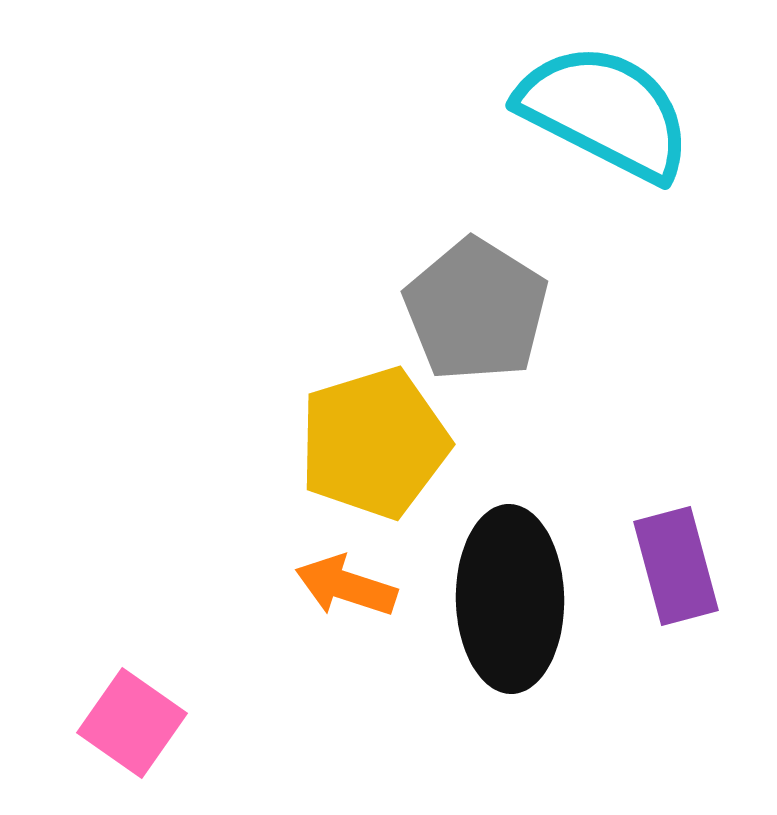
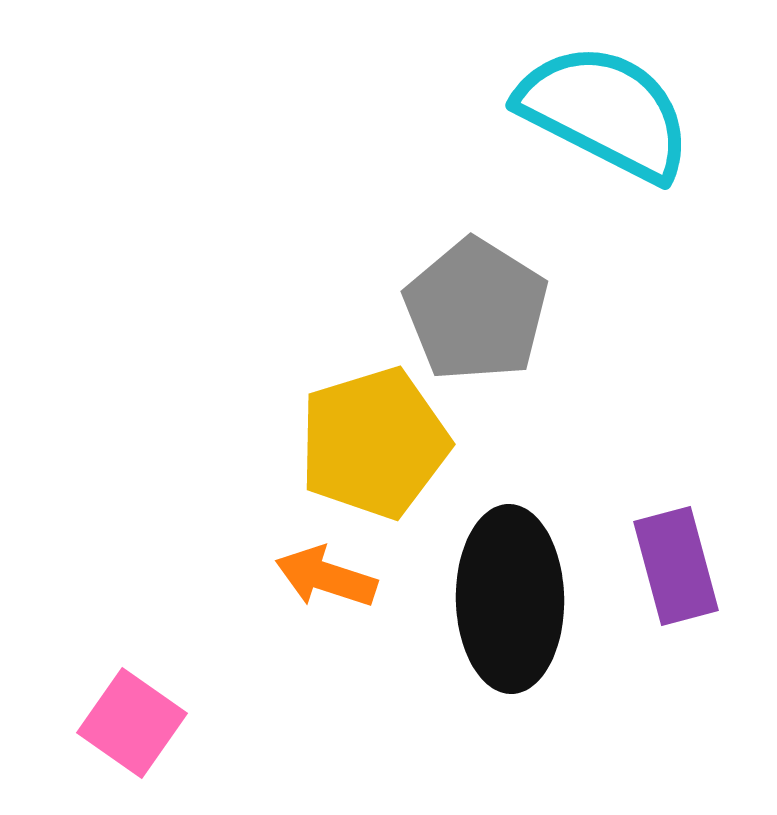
orange arrow: moved 20 px left, 9 px up
